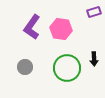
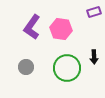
black arrow: moved 2 px up
gray circle: moved 1 px right
